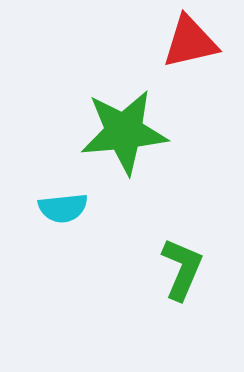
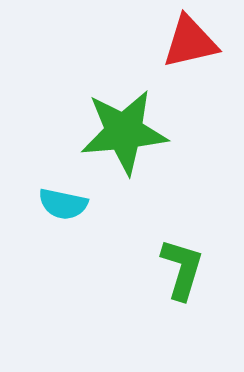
cyan semicircle: moved 4 px up; rotated 18 degrees clockwise
green L-shape: rotated 6 degrees counterclockwise
